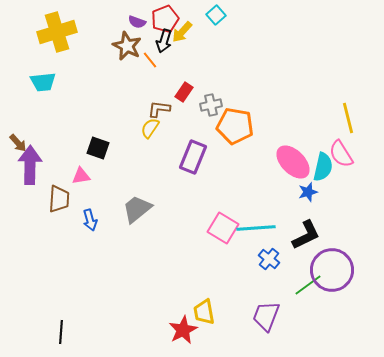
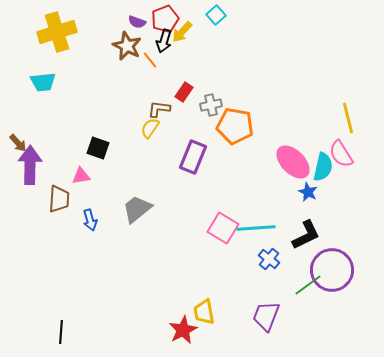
blue star: rotated 30 degrees counterclockwise
